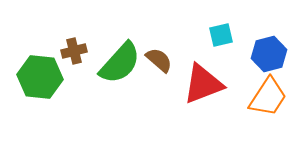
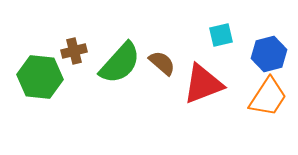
brown semicircle: moved 3 px right, 3 px down
